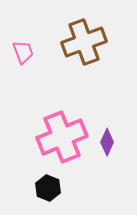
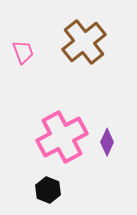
brown cross: rotated 18 degrees counterclockwise
pink cross: rotated 6 degrees counterclockwise
black hexagon: moved 2 px down
